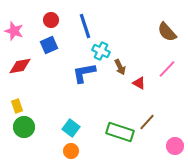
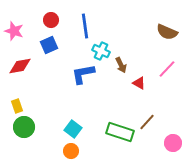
blue line: rotated 10 degrees clockwise
brown semicircle: rotated 25 degrees counterclockwise
brown arrow: moved 1 px right, 2 px up
blue L-shape: moved 1 px left, 1 px down
cyan square: moved 2 px right, 1 px down
pink circle: moved 2 px left, 3 px up
